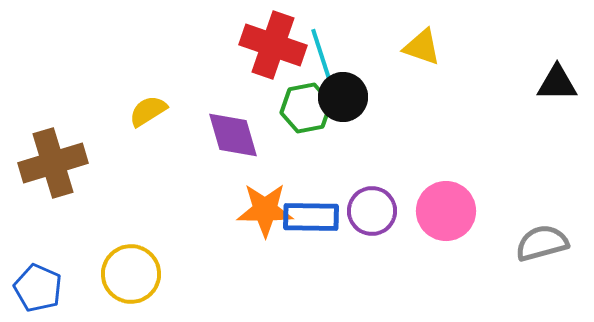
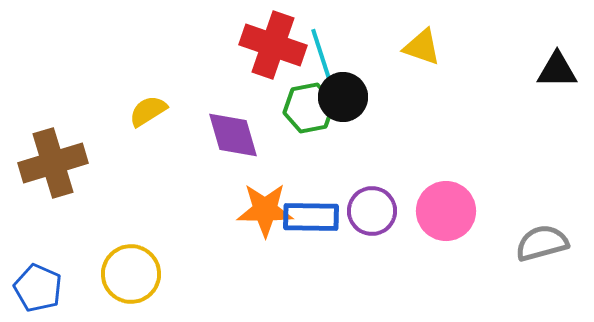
black triangle: moved 13 px up
green hexagon: moved 3 px right
